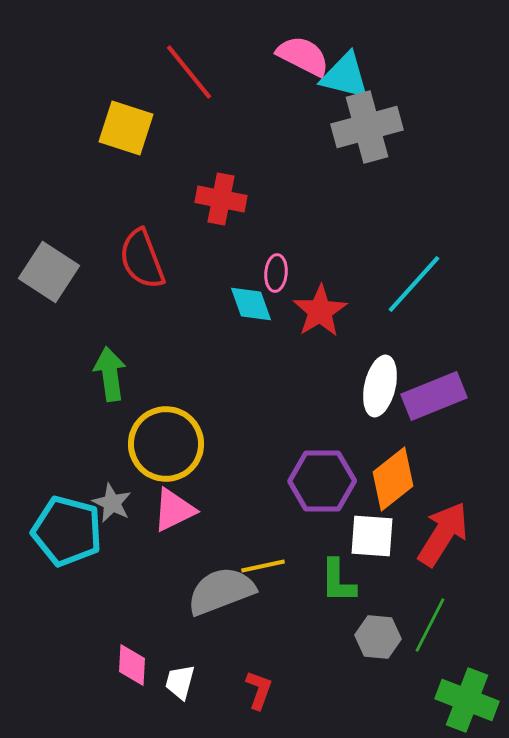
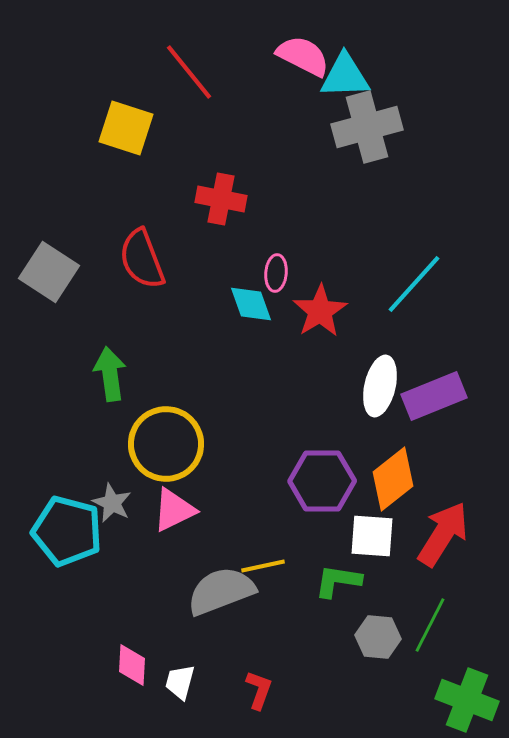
cyan triangle: rotated 16 degrees counterclockwise
green L-shape: rotated 99 degrees clockwise
